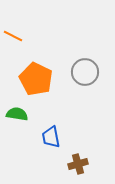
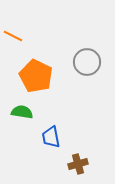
gray circle: moved 2 px right, 10 px up
orange pentagon: moved 3 px up
green semicircle: moved 5 px right, 2 px up
